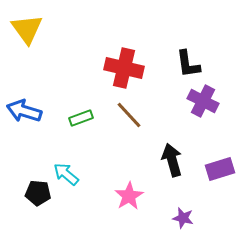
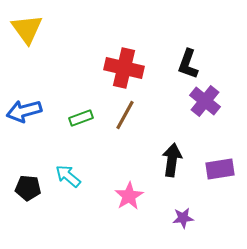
black L-shape: rotated 28 degrees clockwise
purple cross: moved 2 px right; rotated 12 degrees clockwise
blue arrow: rotated 32 degrees counterclockwise
brown line: moved 4 px left; rotated 72 degrees clockwise
black arrow: rotated 24 degrees clockwise
purple rectangle: rotated 8 degrees clockwise
cyan arrow: moved 2 px right, 2 px down
black pentagon: moved 10 px left, 5 px up
purple star: rotated 20 degrees counterclockwise
